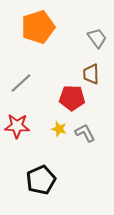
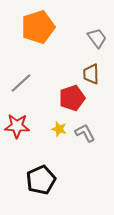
red pentagon: rotated 20 degrees counterclockwise
